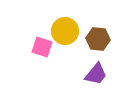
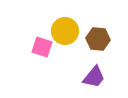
purple trapezoid: moved 2 px left, 3 px down
